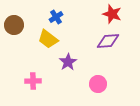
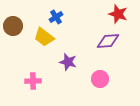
red star: moved 6 px right
brown circle: moved 1 px left, 1 px down
yellow trapezoid: moved 4 px left, 2 px up
purple star: rotated 24 degrees counterclockwise
pink circle: moved 2 px right, 5 px up
